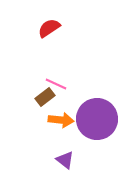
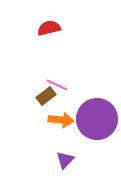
red semicircle: rotated 20 degrees clockwise
pink line: moved 1 px right, 1 px down
brown rectangle: moved 1 px right, 1 px up
purple triangle: rotated 36 degrees clockwise
